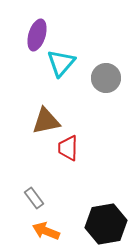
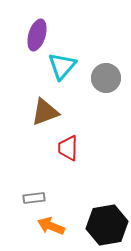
cyan triangle: moved 1 px right, 3 px down
brown triangle: moved 1 px left, 9 px up; rotated 8 degrees counterclockwise
gray rectangle: rotated 60 degrees counterclockwise
black hexagon: moved 1 px right, 1 px down
orange arrow: moved 5 px right, 5 px up
